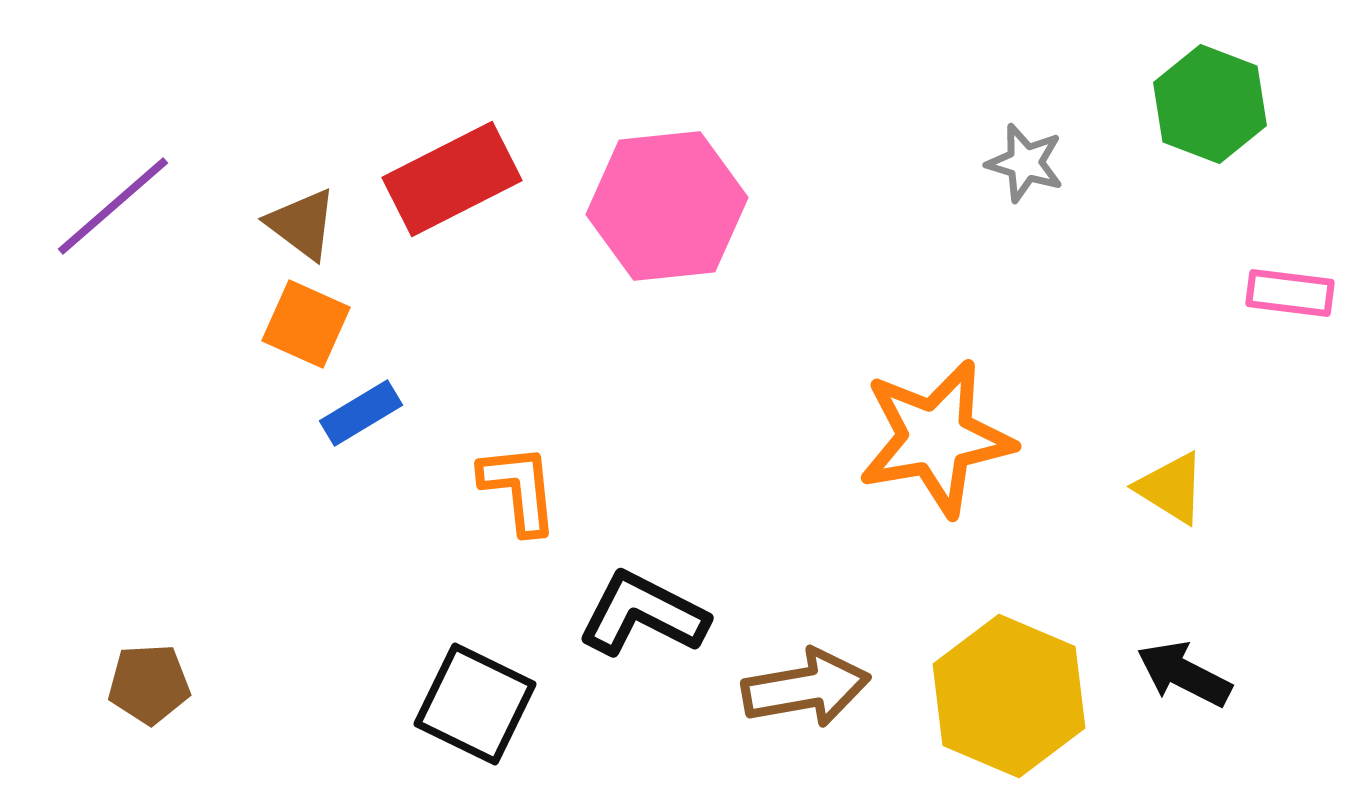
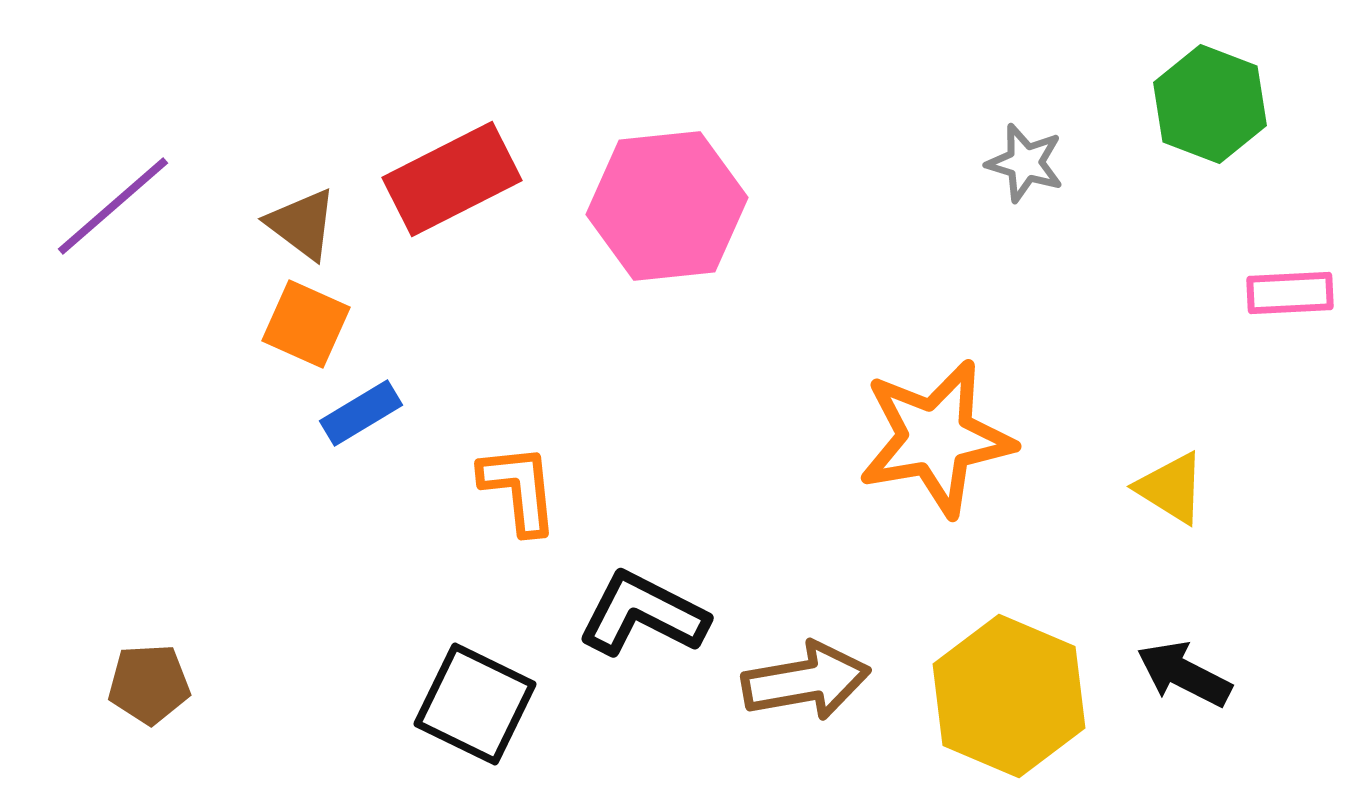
pink rectangle: rotated 10 degrees counterclockwise
brown arrow: moved 7 px up
